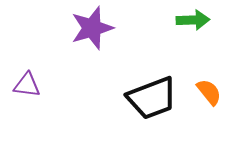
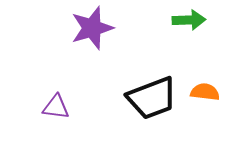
green arrow: moved 4 px left
purple triangle: moved 29 px right, 22 px down
orange semicircle: moved 4 px left; rotated 44 degrees counterclockwise
